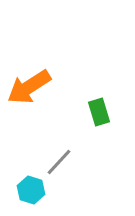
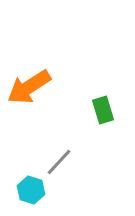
green rectangle: moved 4 px right, 2 px up
